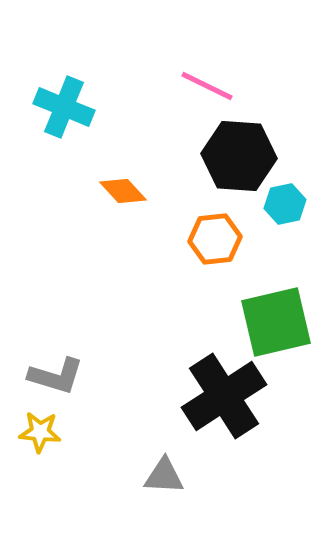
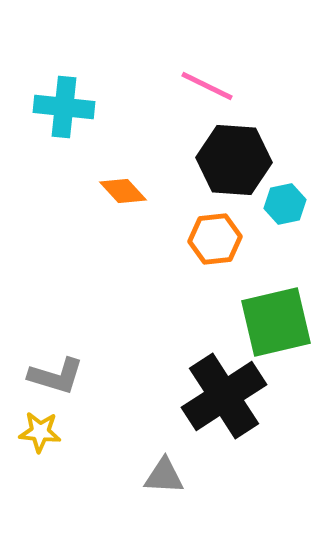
cyan cross: rotated 16 degrees counterclockwise
black hexagon: moved 5 px left, 4 px down
